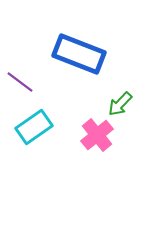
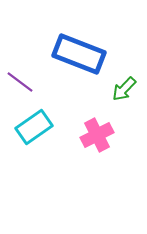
green arrow: moved 4 px right, 15 px up
pink cross: rotated 12 degrees clockwise
